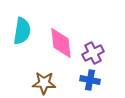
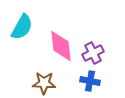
cyan semicircle: moved 4 px up; rotated 20 degrees clockwise
pink diamond: moved 3 px down
blue cross: moved 1 px down
